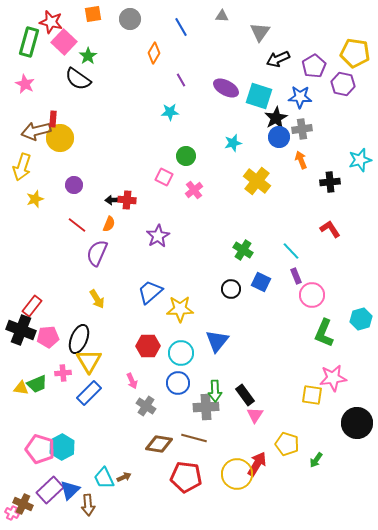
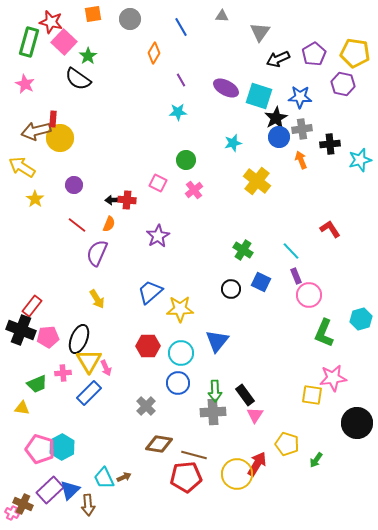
purple pentagon at (314, 66): moved 12 px up
cyan star at (170, 112): moved 8 px right
green circle at (186, 156): moved 4 px down
yellow arrow at (22, 167): rotated 104 degrees clockwise
pink square at (164, 177): moved 6 px left, 6 px down
black cross at (330, 182): moved 38 px up
yellow star at (35, 199): rotated 18 degrees counterclockwise
pink circle at (312, 295): moved 3 px left
pink arrow at (132, 381): moved 26 px left, 13 px up
yellow triangle at (21, 388): moved 1 px right, 20 px down
gray cross at (146, 406): rotated 12 degrees clockwise
gray cross at (206, 407): moved 7 px right, 5 px down
brown line at (194, 438): moved 17 px down
red pentagon at (186, 477): rotated 12 degrees counterclockwise
